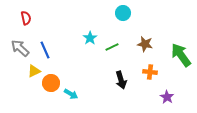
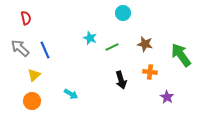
cyan star: rotated 16 degrees counterclockwise
yellow triangle: moved 4 px down; rotated 16 degrees counterclockwise
orange circle: moved 19 px left, 18 px down
